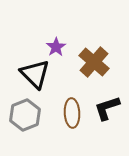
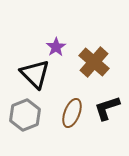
brown ellipse: rotated 24 degrees clockwise
